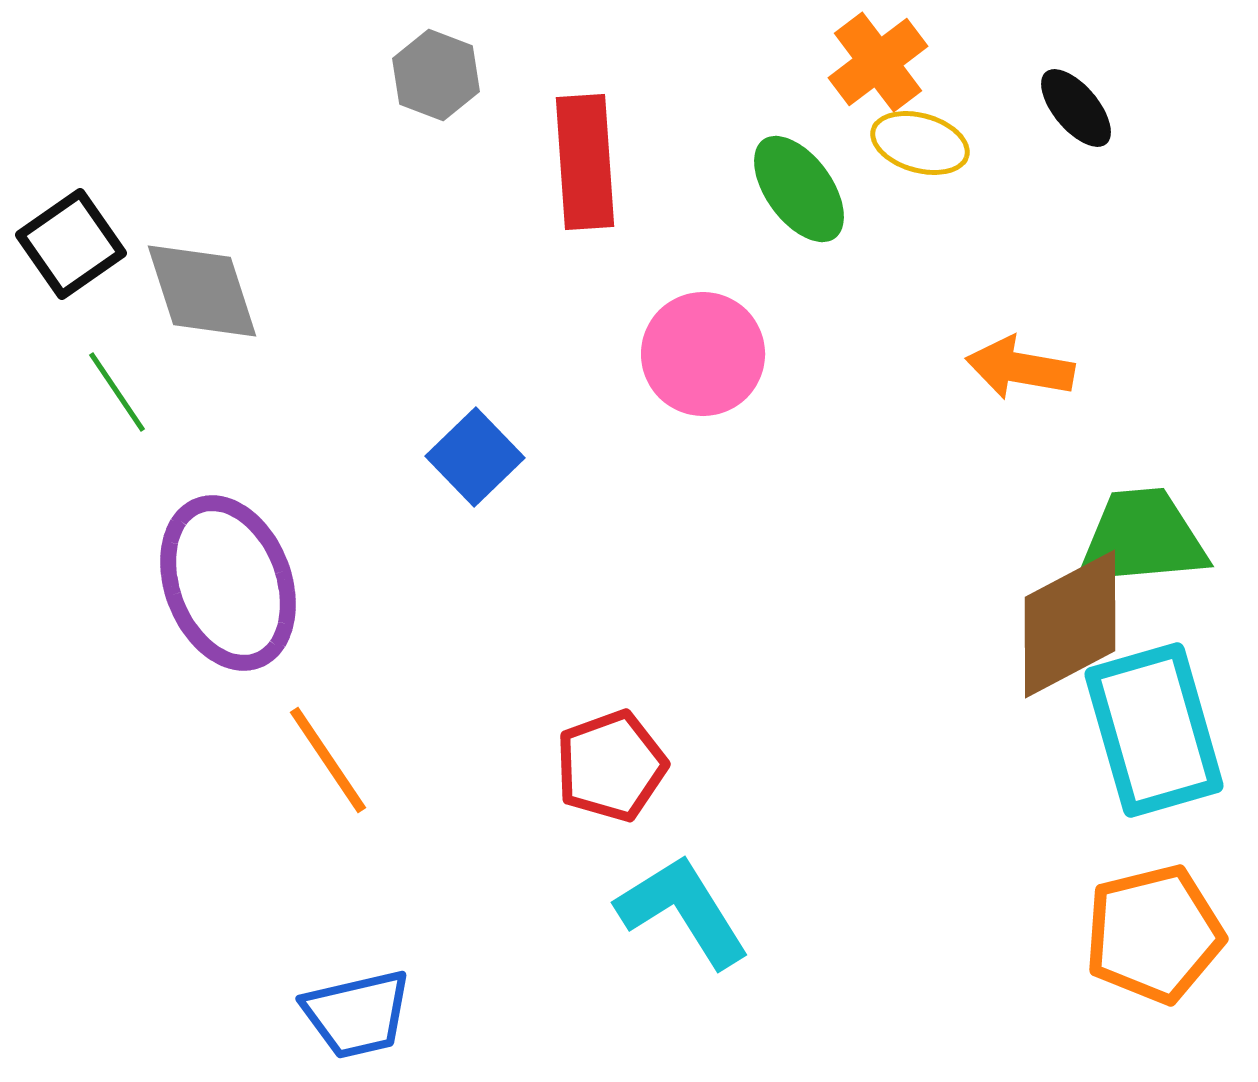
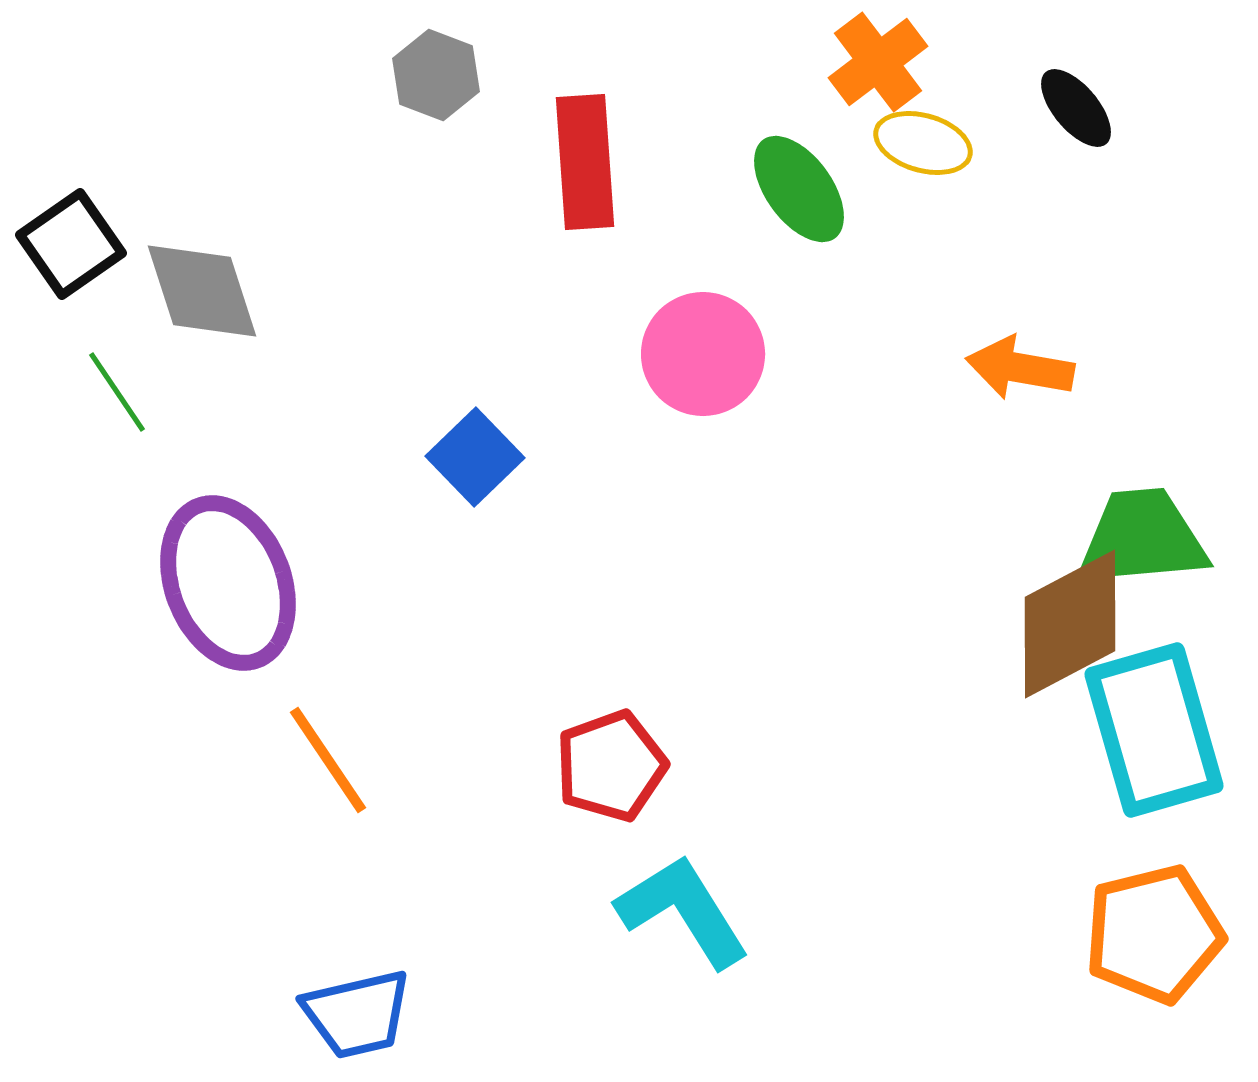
yellow ellipse: moved 3 px right
